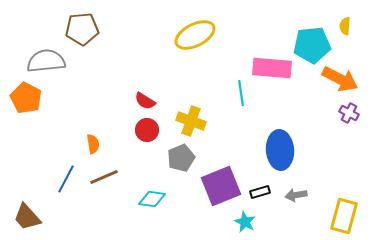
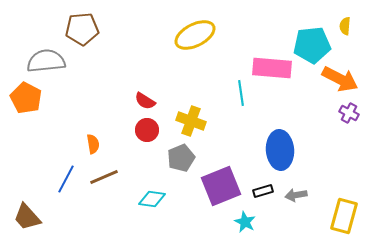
black rectangle: moved 3 px right, 1 px up
